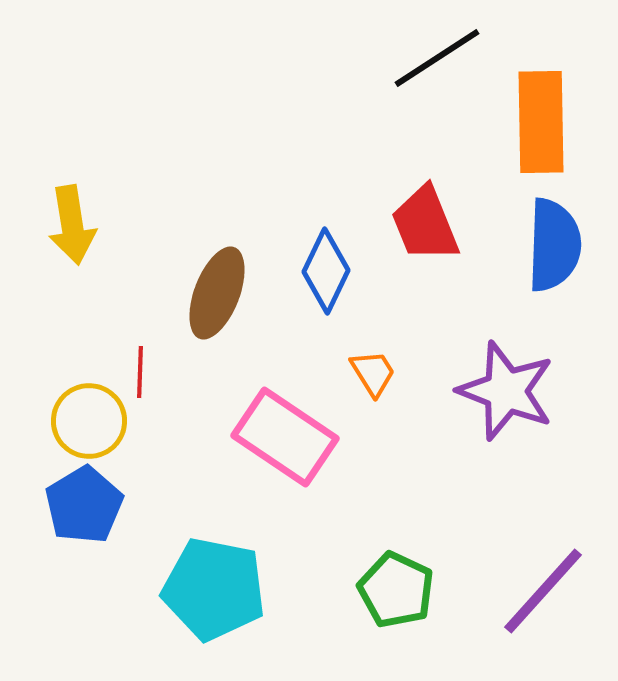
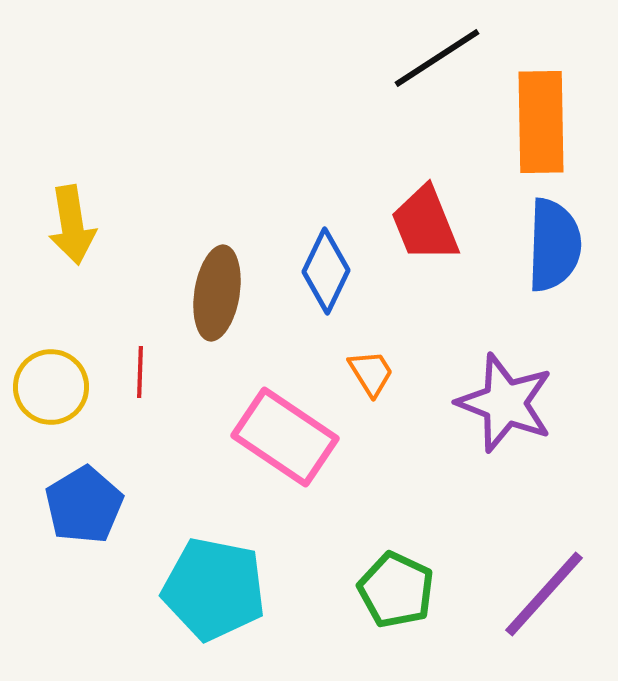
brown ellipse: rotated 12 degrees counterclockwise
orange trapezoid: moved 2 px left
purple star: moved 1 px left, 12 px down
yellow circle: moved 38 px left, 34 px up
purple line: moved 1 px right, 3 px down
